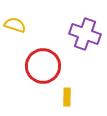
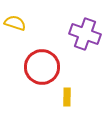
yellow semicircle: moved 2 px up
red circle: moved 1 px left, 1 px down
